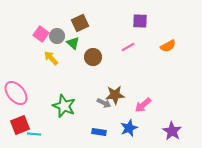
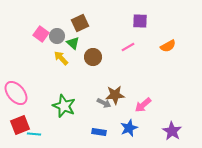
yellow arrow: moved 10 px right
